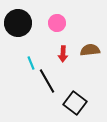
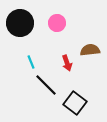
black circle: moved 2 px right
red arrow: moved 4 px right, 9 px down; rotated 21 degrees counterclockwise
cyan line: moved 1 px up
black line: moved 1 px left, 4 px down; rotated 15 degrees counterclockwise
